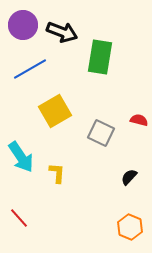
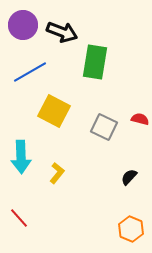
green rectangle: moved 5 px left, 5 px down
blue line: moved 3 px down
yellow square: moved 1 px left; rotated 32 degrees counterclockwise
red semicircle: moved 1 px right, 1 px up
gray square: moved 3 px right, 6 px up
cyan arrow: rotated 32 degrees clockwise
yellow L-shape: rotated 35 degrees clockwise
orange hexagon: moved 1 px right, 2 px down
